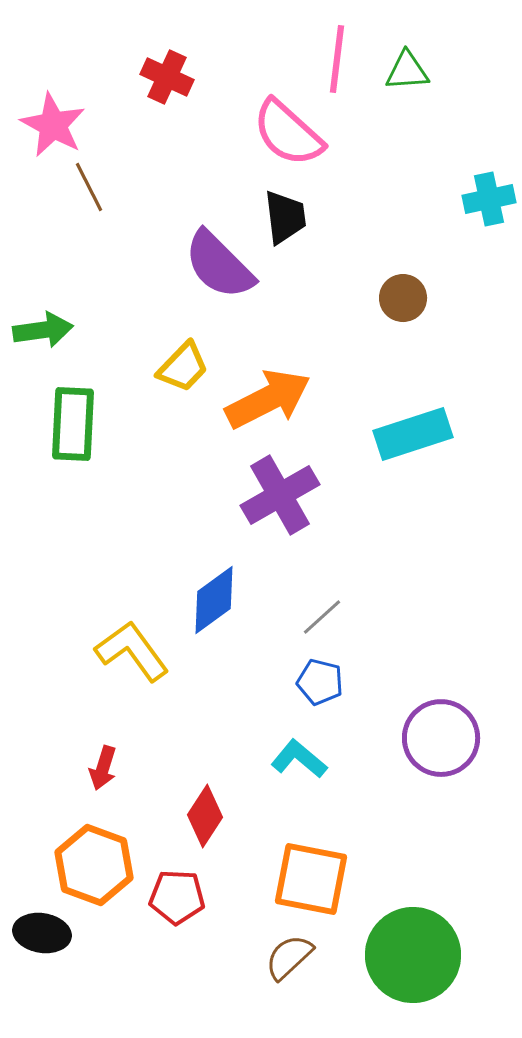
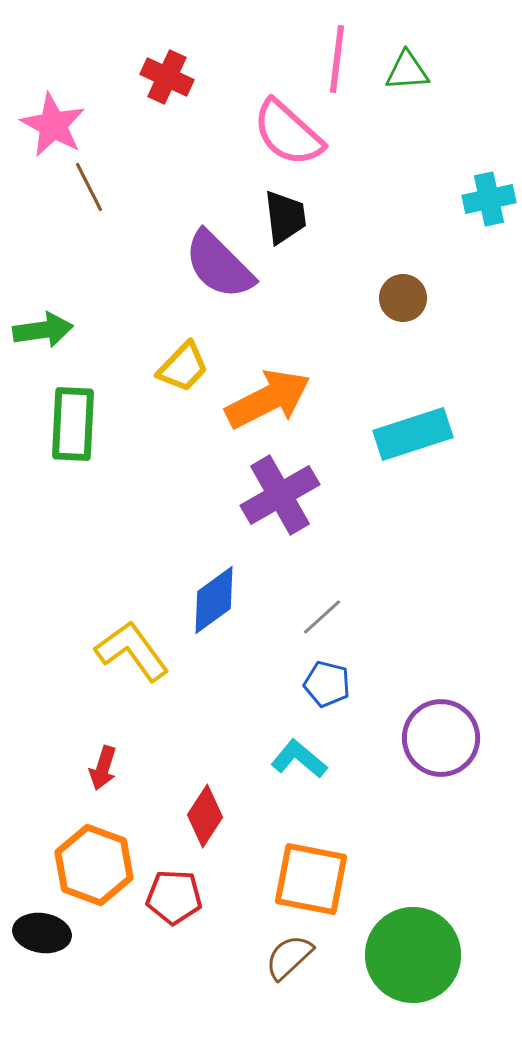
blue pentagon: moved 7 px right, 2 px down
red pentagon: moved 3 px left
